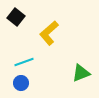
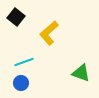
green triangle: rotated 42 degrees clockwise
